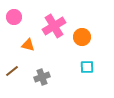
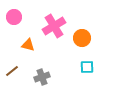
orange circle: moved 1 px down
